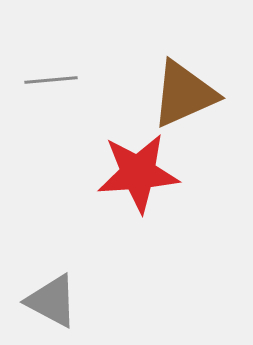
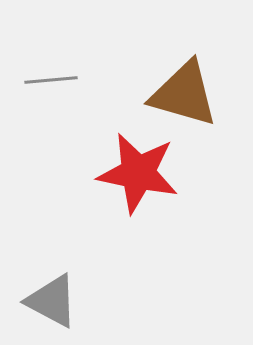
brown triangle: rotated 40 degrees clockwise
red star: rotated 16 degrees clockwise
